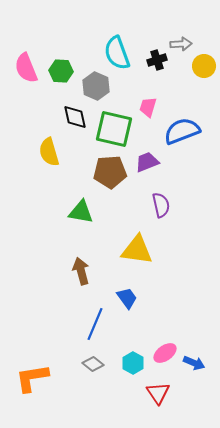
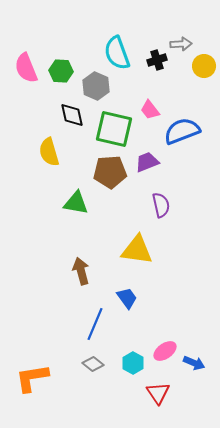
pink trapezoid: moved 2 px right, 3 px down; rotated 55 degrees counterclockwise
black diamond: moved 3 px left, 2 px up
green triangle: moved 5 px left, 9 px up
pink ellipse: moved 2 px up
